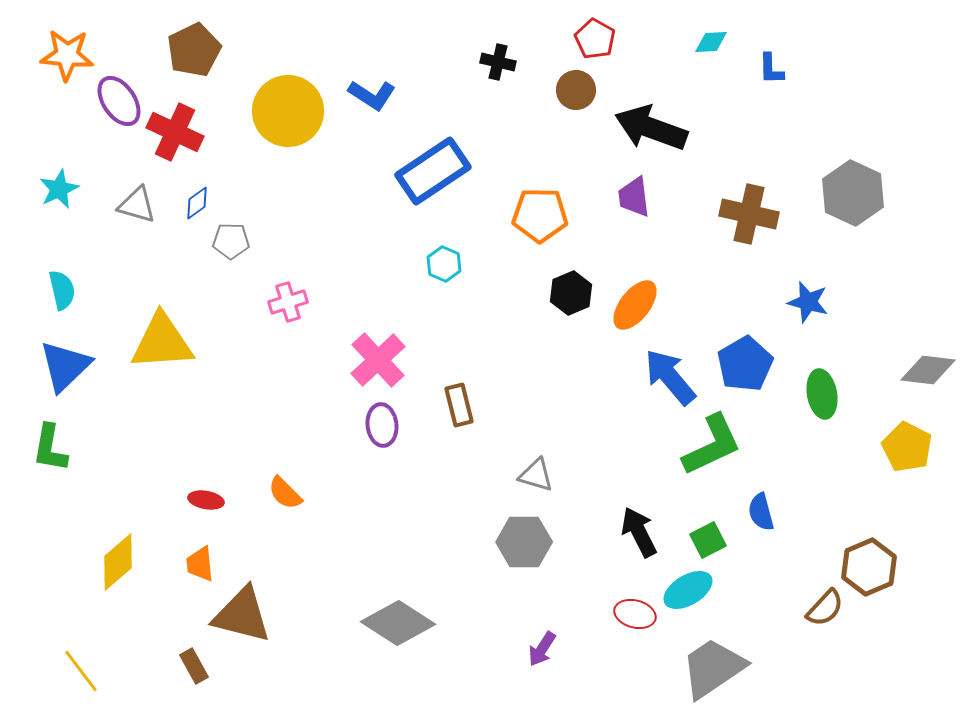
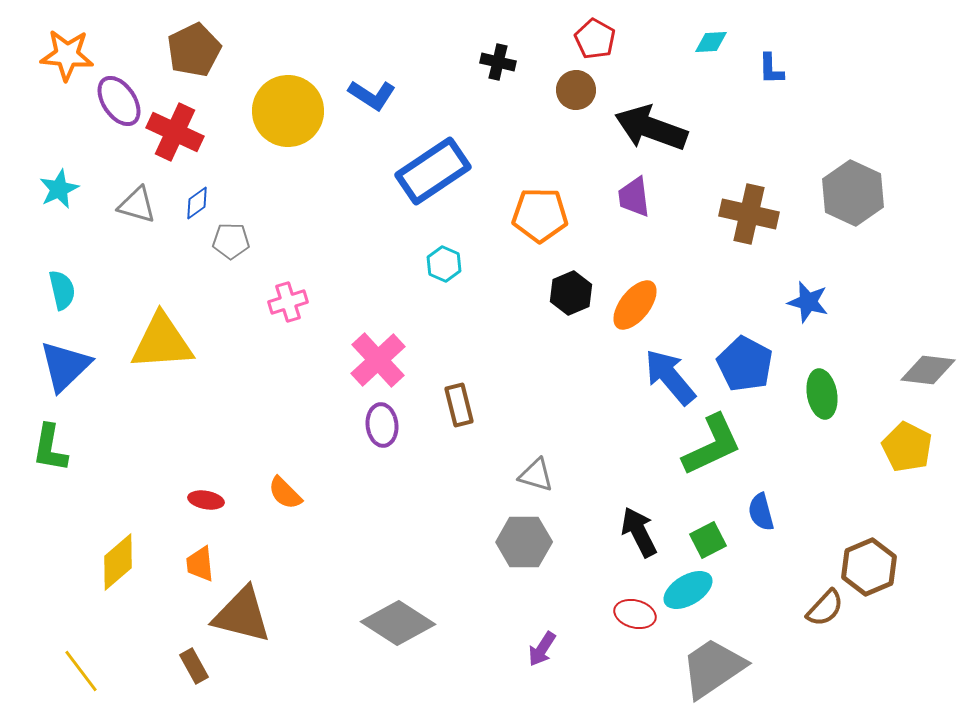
blue pentagon at (745, 364): rotated 14 degrees counterclockwise
